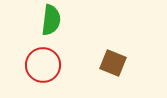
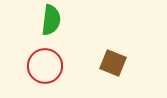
red circle: moved 2 px right, 1 px down
